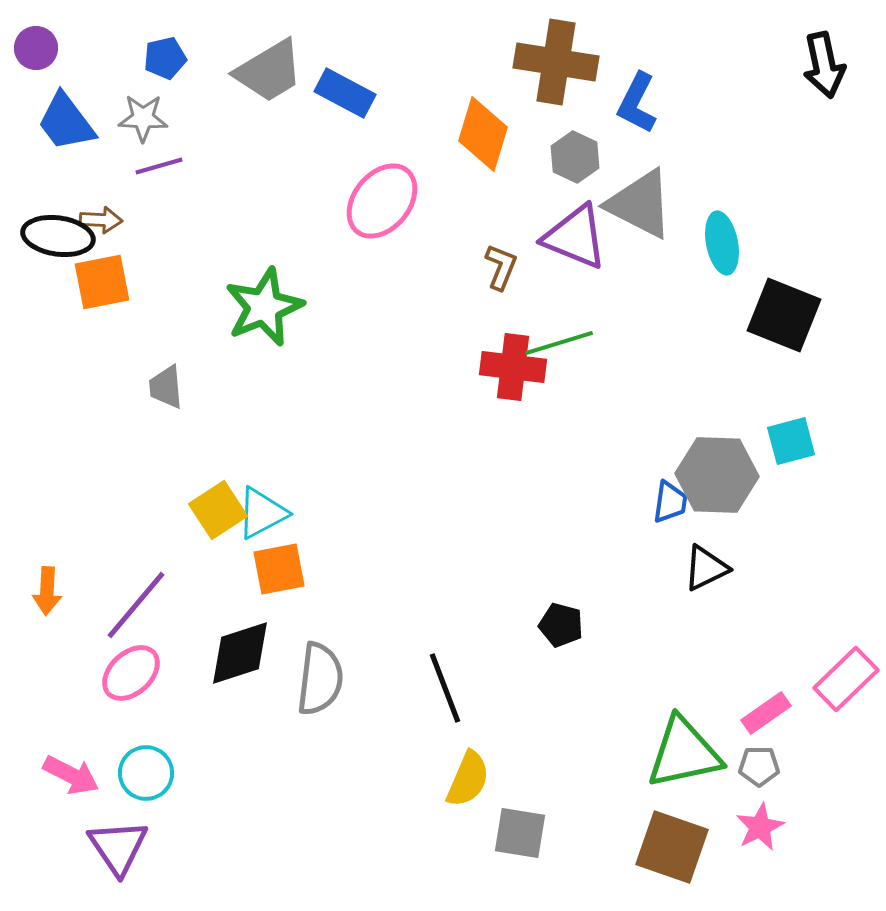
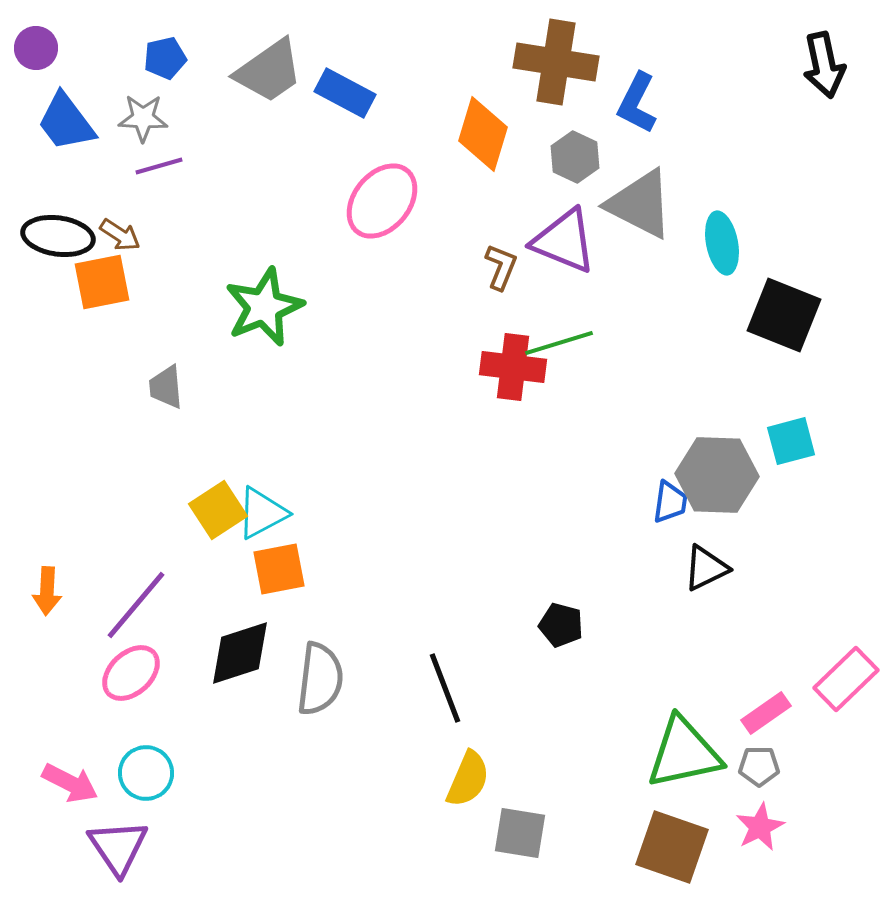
gray trapezoid at (269, 71): rotated 4 degrees counterclockwise
brown arrow at (101, 220): moved 19 px right, 15 px down; rotated 30 degrees clockwise
purple triangle at (575, 237): moved 11 px left, 4 px down
pink arrow at (71, 775): moved 1 px left, 8 px down
